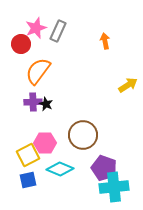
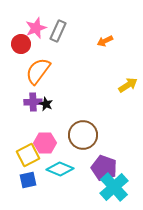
orange arrow: rotated 105 degrees counterclockwise
cyan cross: rotated 36 degrees counterclockwise
